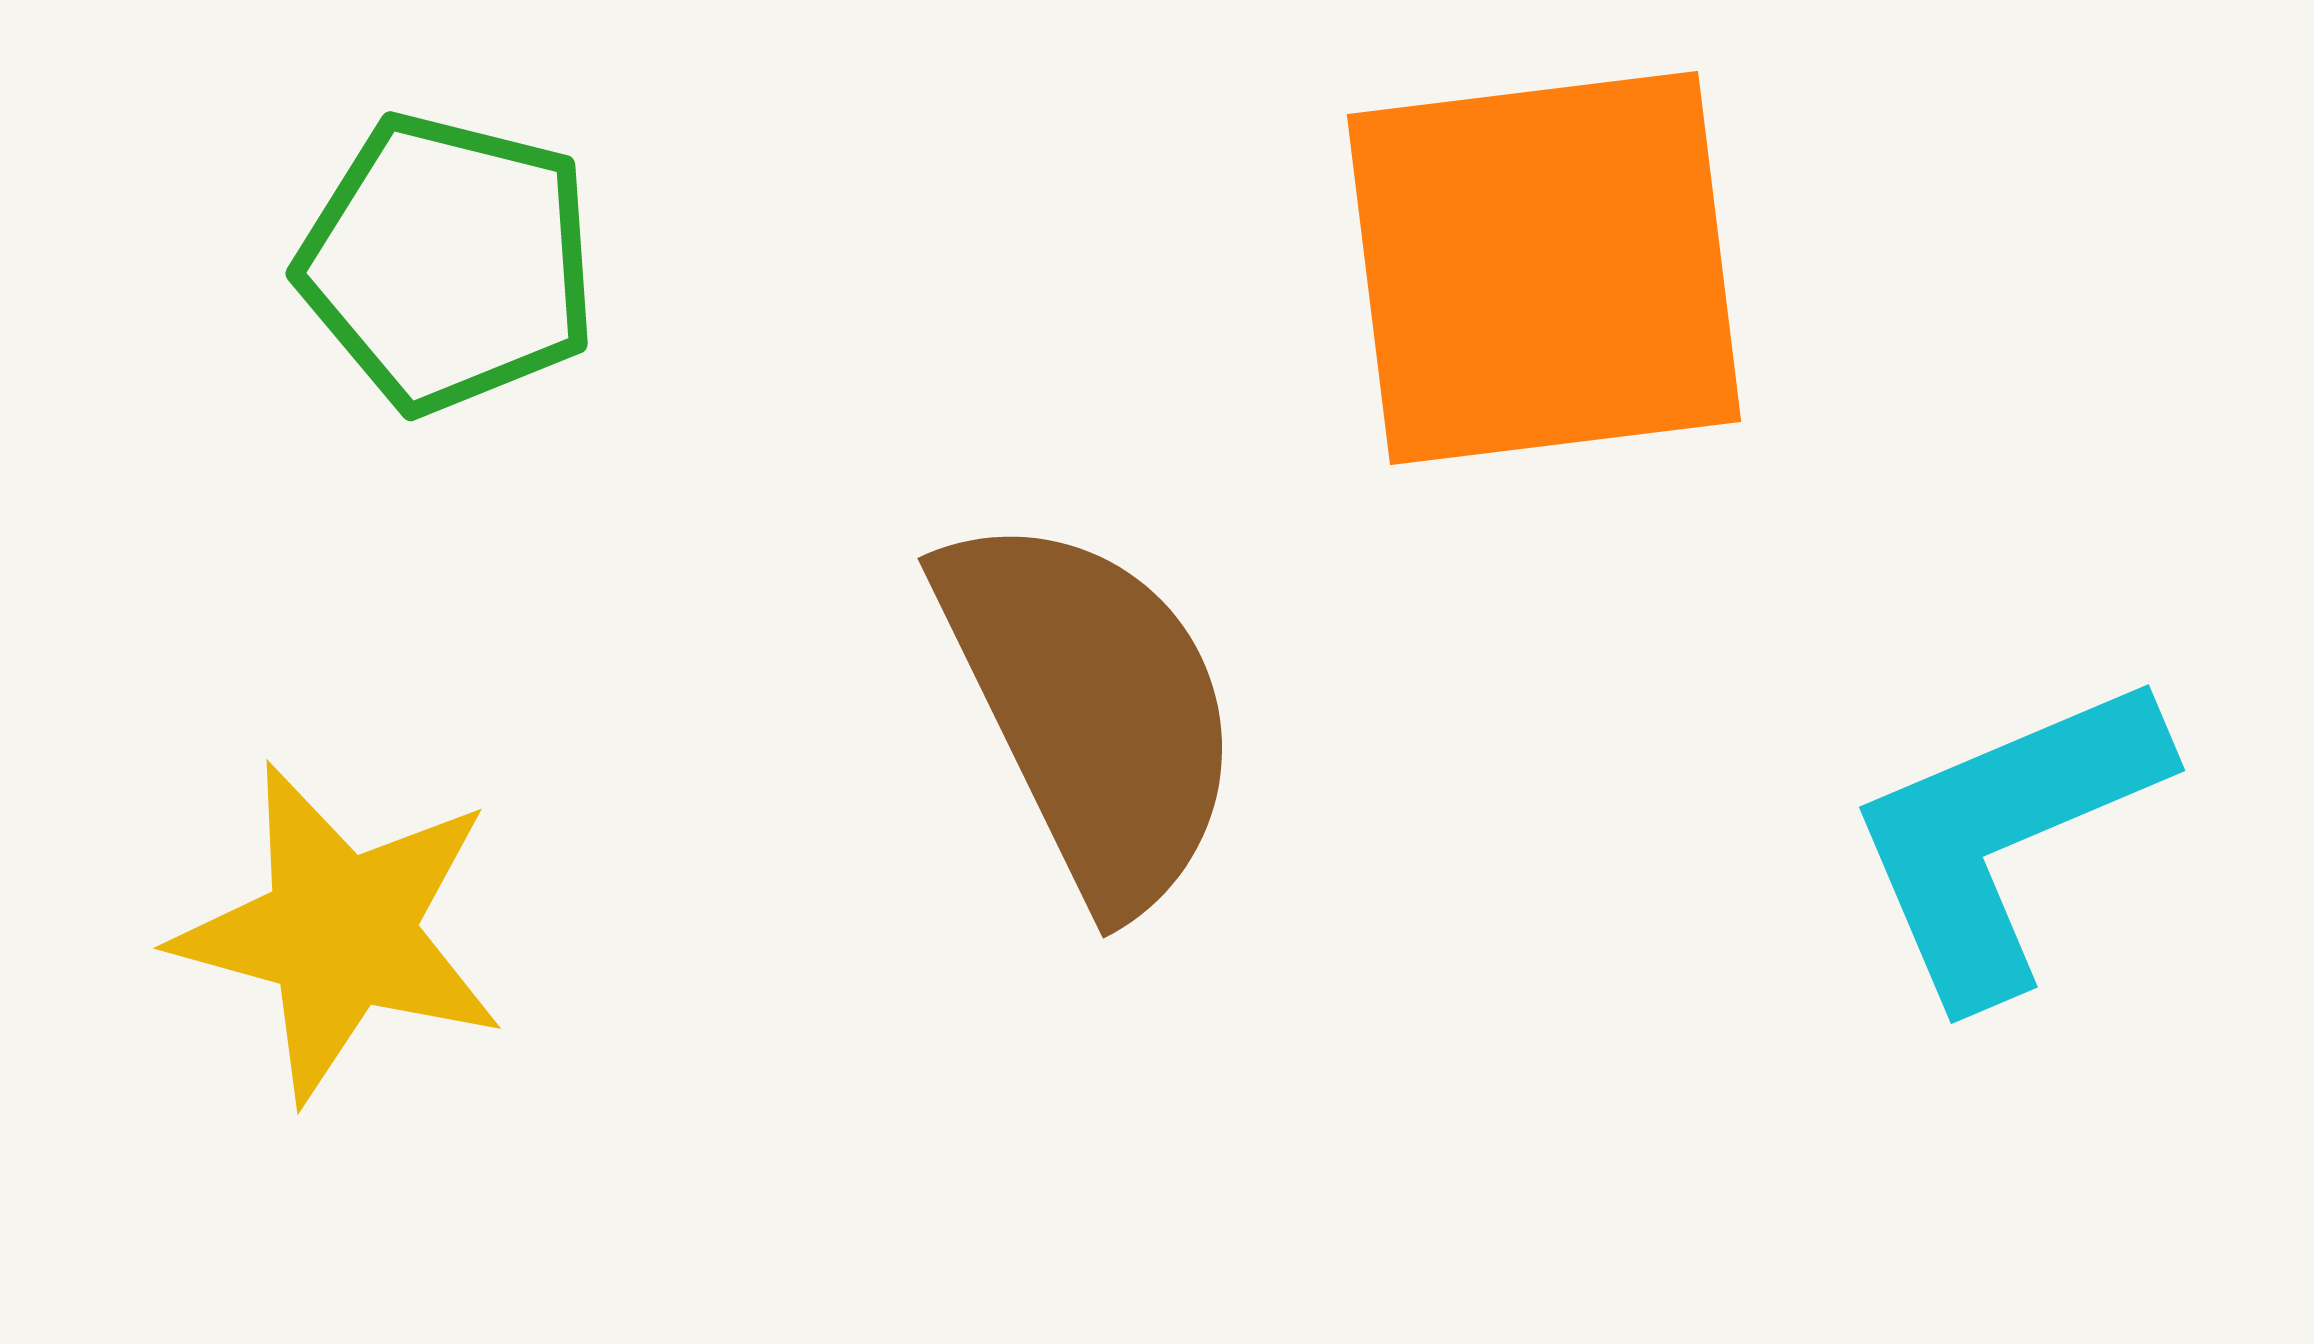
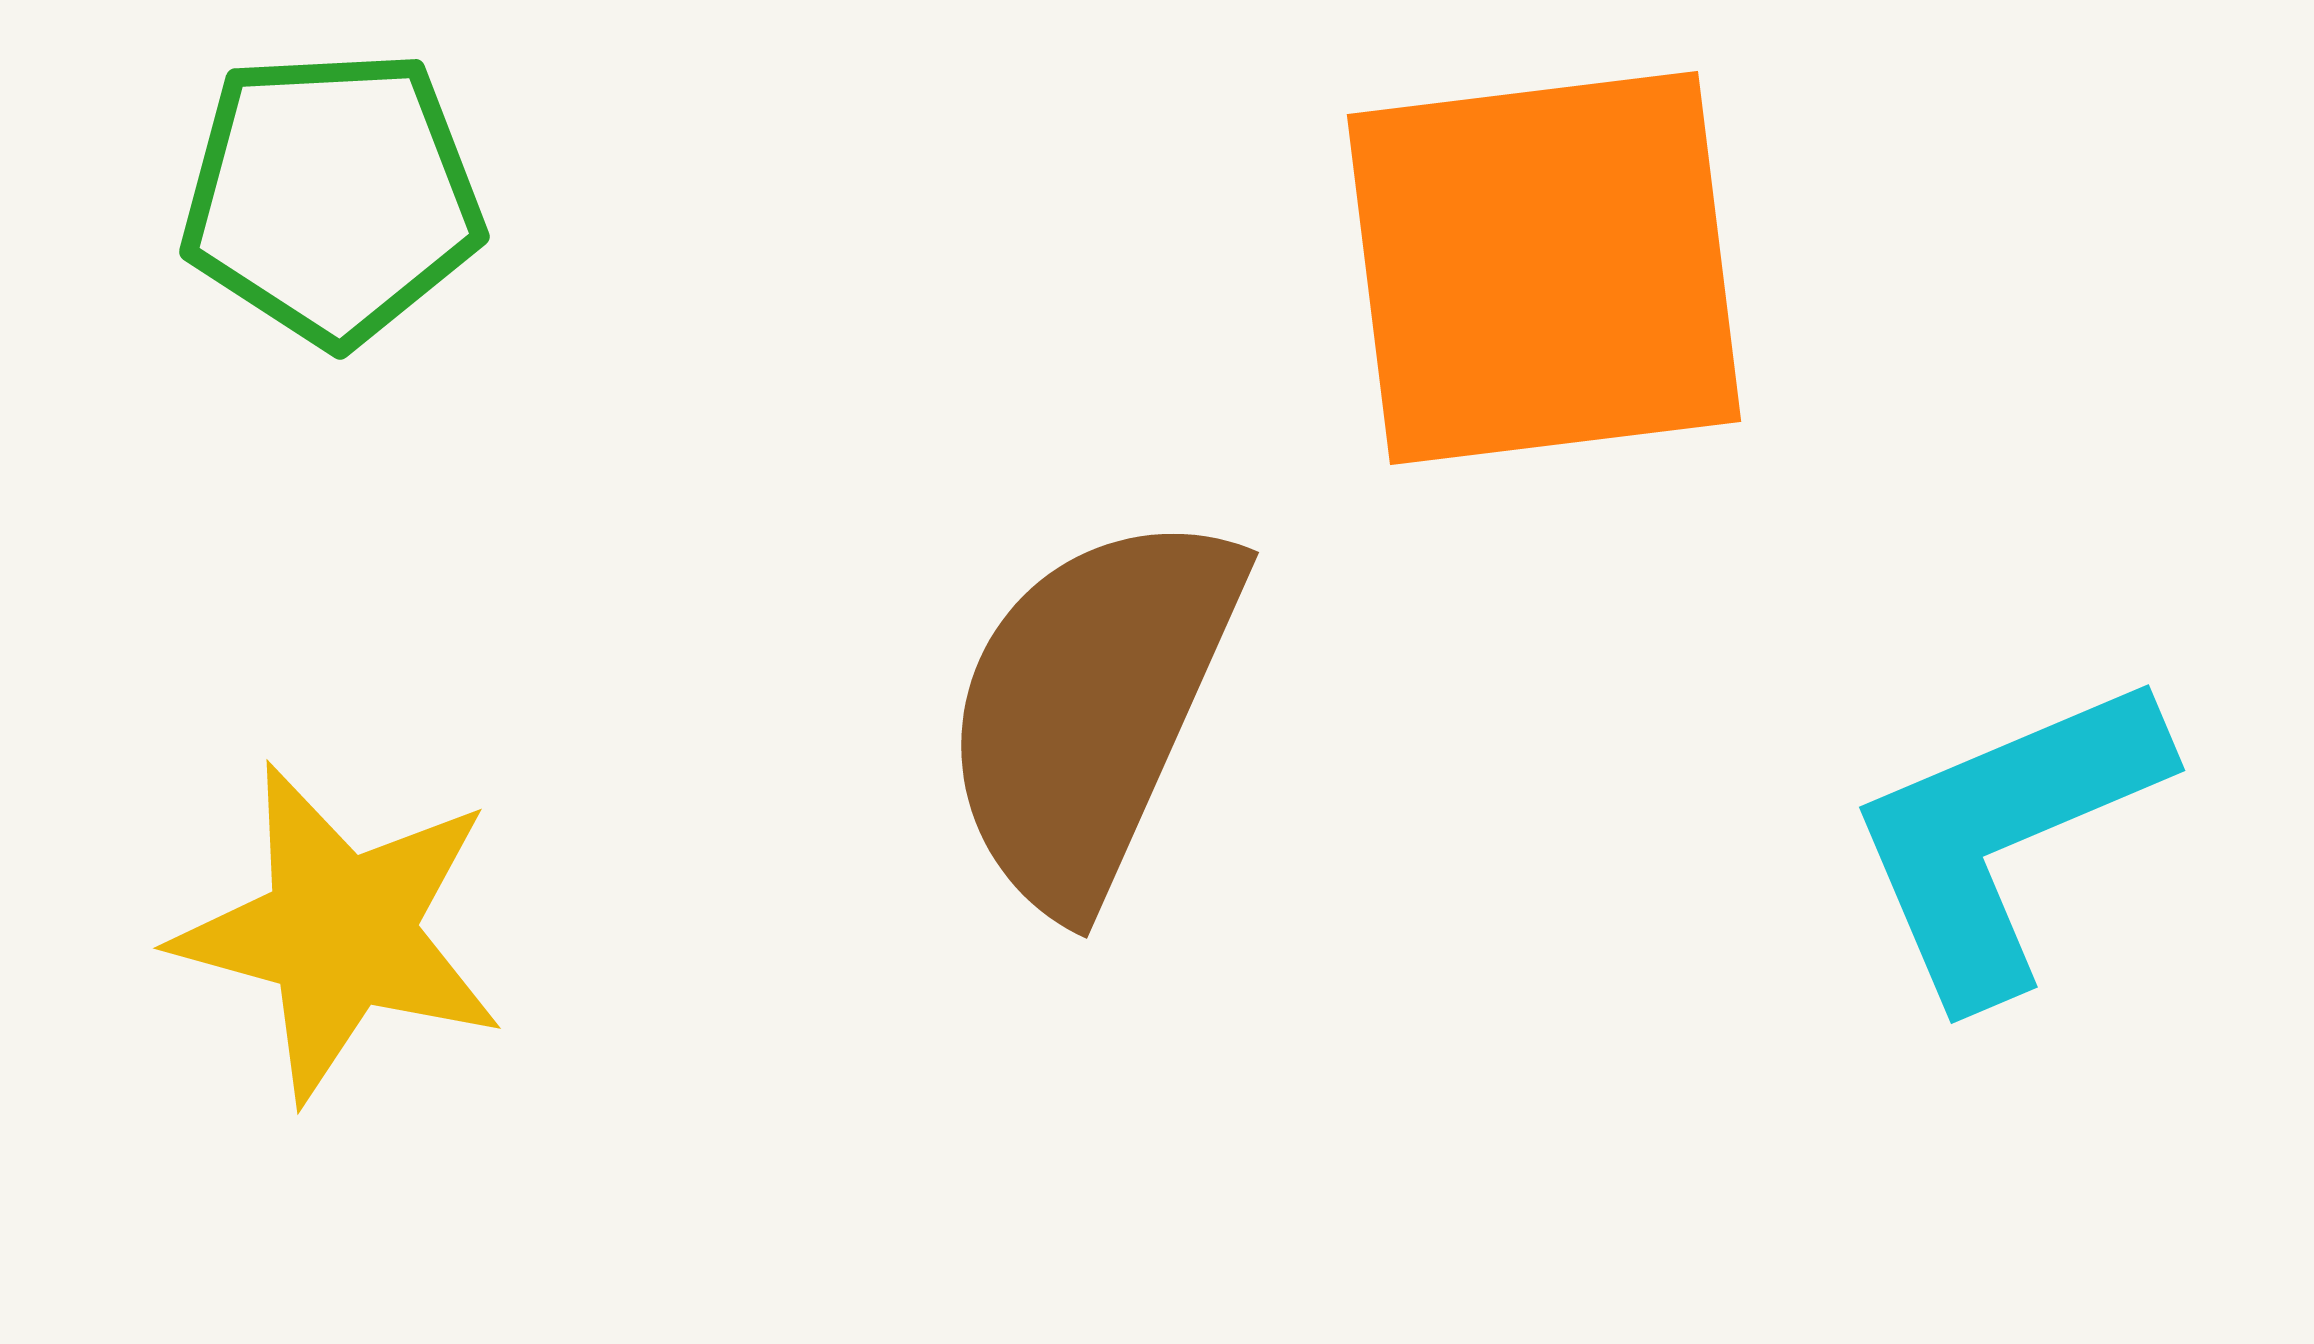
green pentagon: moved 116 px left, 66 px up; rotated 17 degrees counterclockwise
brown semicircle: rotated 130 degrees counterclockwise
